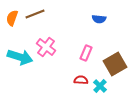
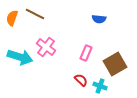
brown line: rotated 48 degrees clockwise
red semicircle: rotated 40 degrees clockwise
cyan cross: rotated 24 degrees counterclockwise
